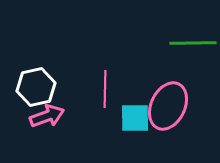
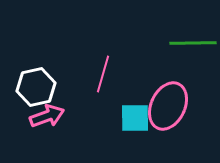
pink line: moved 2 px left, 15 px up; rotated 15 degrees clockwise
